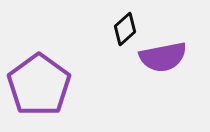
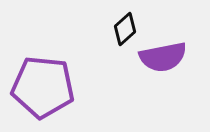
purple pentagon: moved 4 px right, 2 px down; rotated 30 degrees counterclockwise
